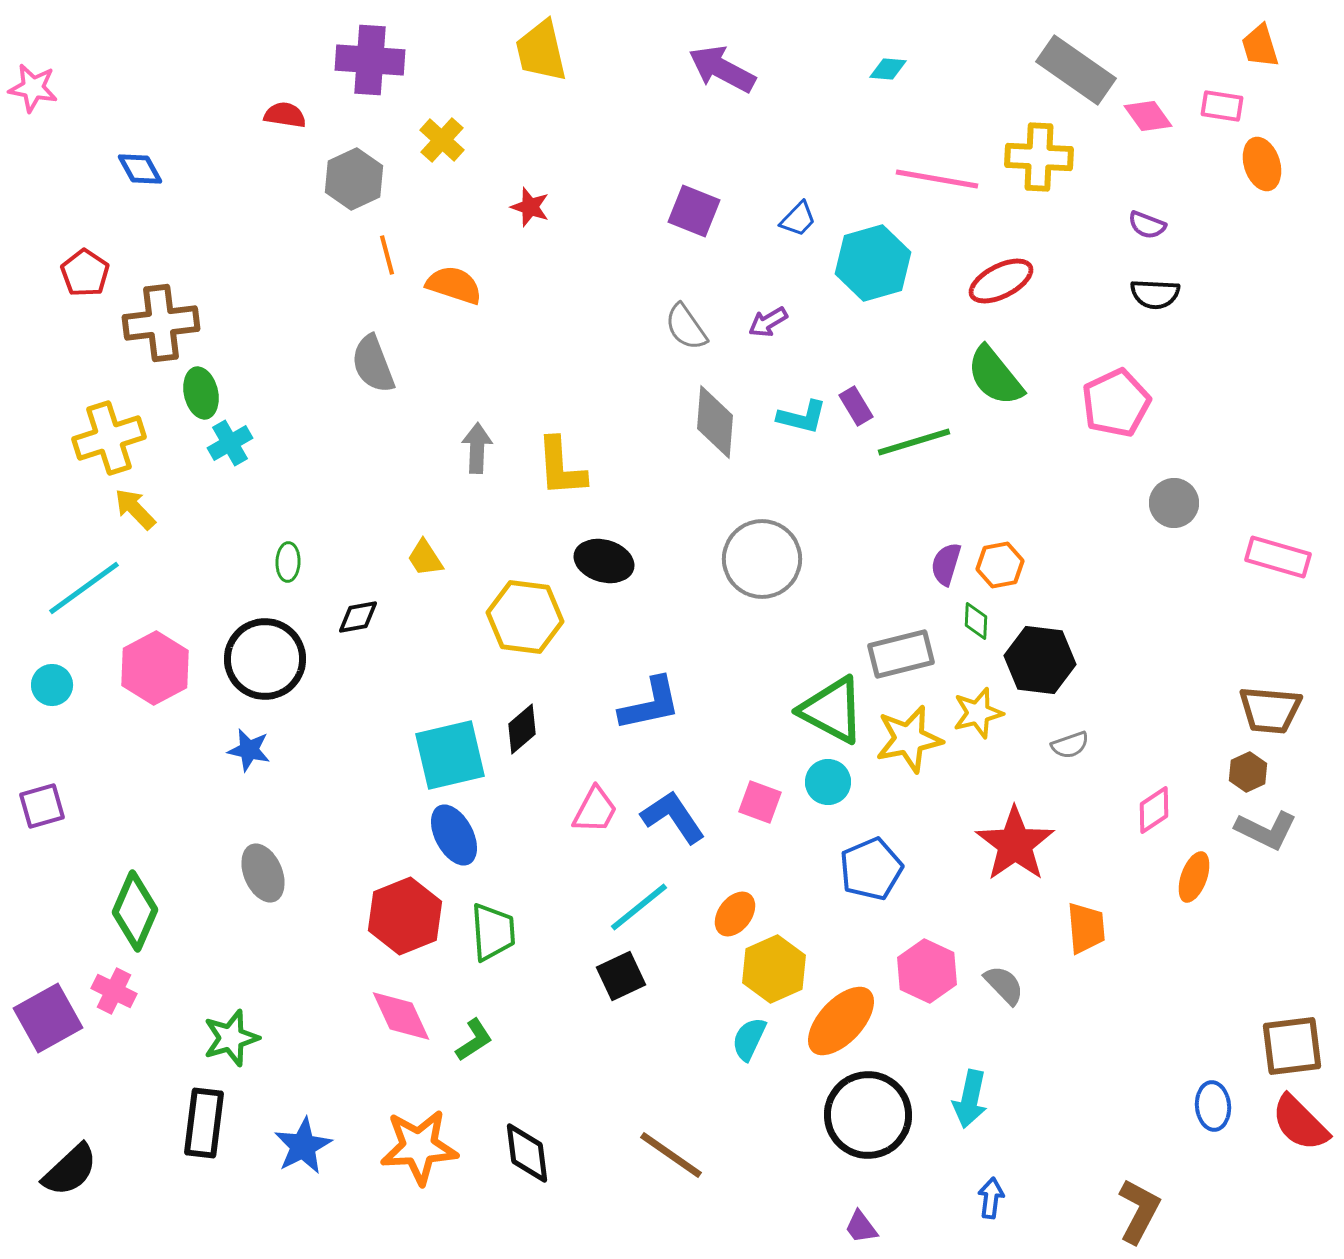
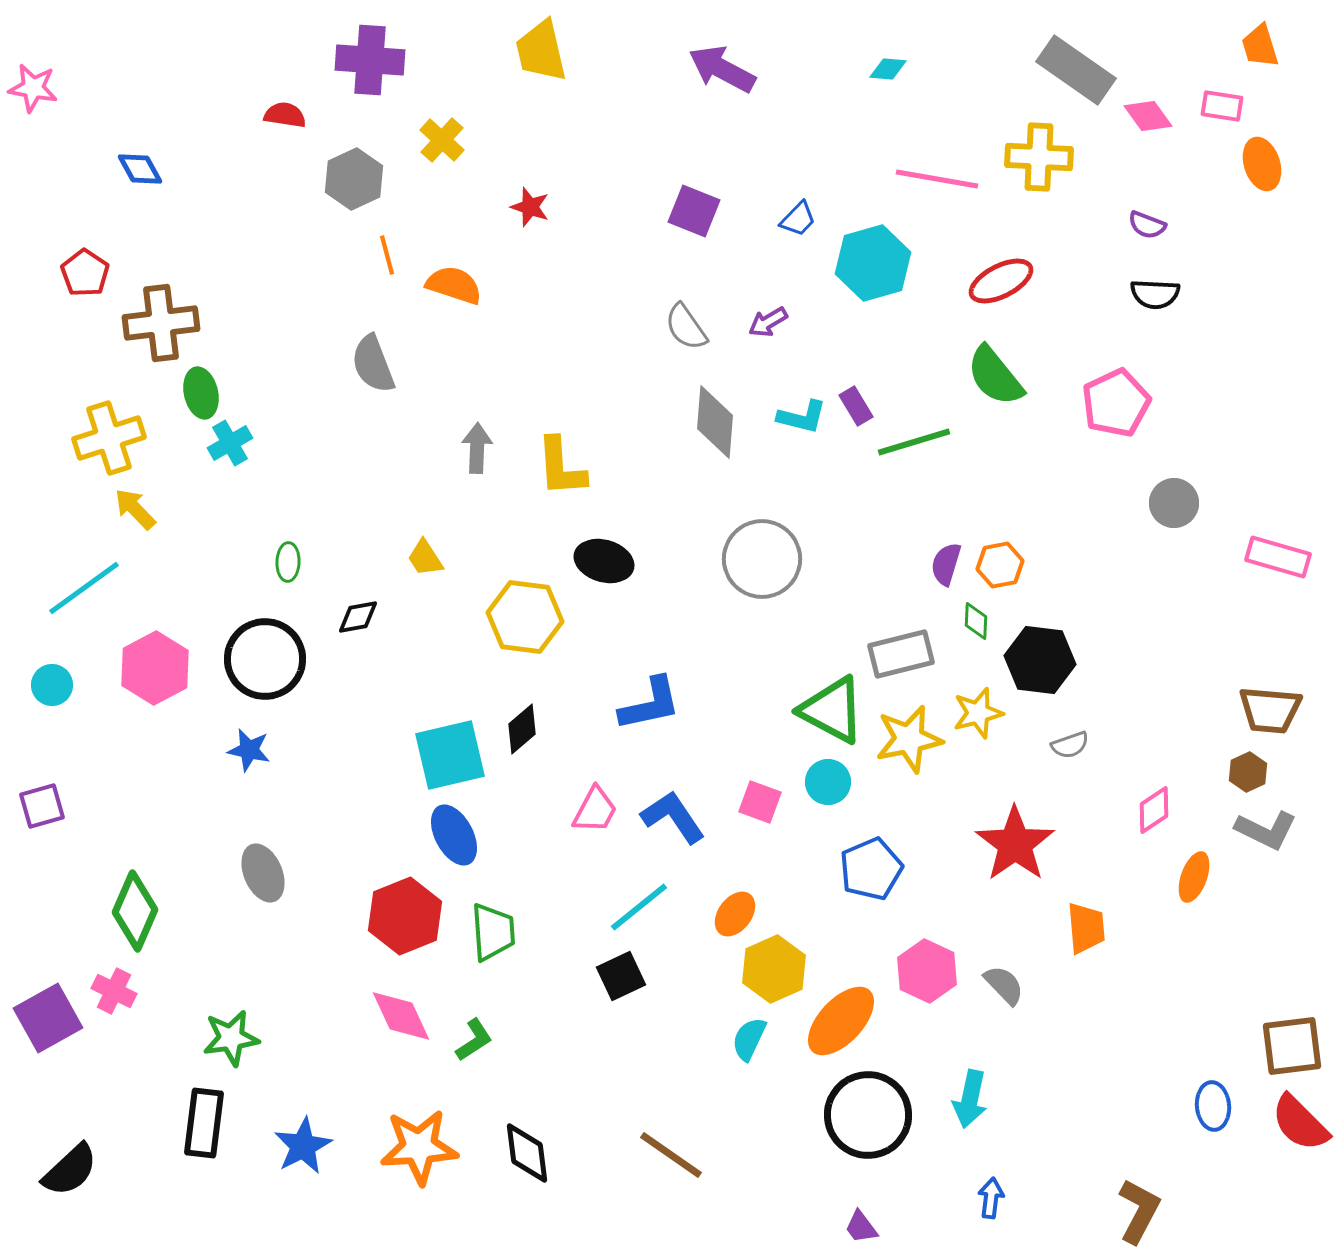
green star at (231, 1038): rotated 8 degrees clockwise
